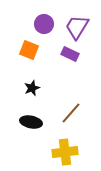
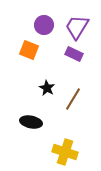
purple circle: moved 1 px down
purple rectangle: moved 4 px right
black star: moved 15 px right; rotated 21 degrees counterclockwise
brown line: moved 2 px right, 14 px up; rotated 10 degrees counterclockwise
yellow cross: rotated 25 degrees clockwise
